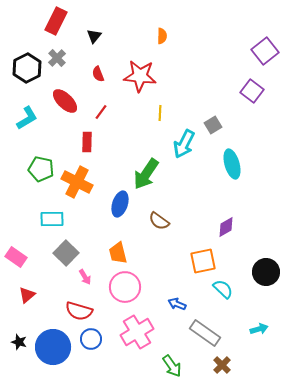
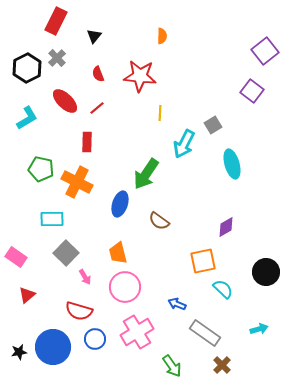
red line at (101, 112): moved 4 px left, 4 px up; rotated 14 degrees clockwise
blue circle at (91, 339): moved 4 px right
black star at (19, 342): moved 10 px down; rotated 28 degrees counterclockwise
